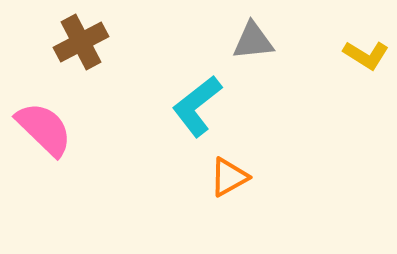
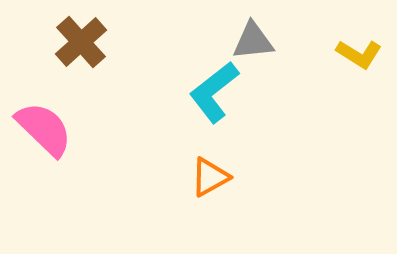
brown cross: rotated 14 degrees counterclockwise
yellow L-shape: moved 7 px left, 1 px up
cyan L-shape: moved 17 px right, 14 px up
orange triangle: moved 19 px left
